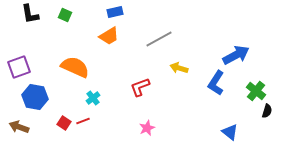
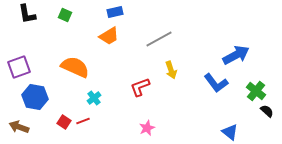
black L-shape: moved 3 px left
yellow arrow: moved 8 px left, 2 px down; rotated 126 degrees counterclockwise
blue L-shape: rotated 70 degrees counterclockwise
cyan cross: moved 1 px right
black semicircle: rotated 64 degrees counterclockwise
red square: moved 1 px up
